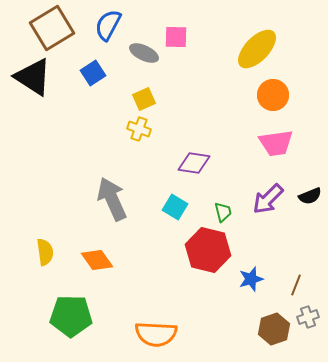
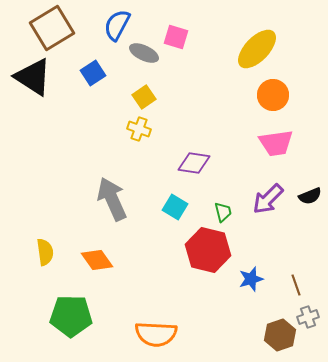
blue semicircle: moved 9 px right
pink square: rotated 15 degrees clockwise
yellow square: moved 2 px up; rotated 10 degrees counterclockwise
brown line: rotated 40 degrees counterclockwise
brown hexagon: moved 6 px right, 6 px down
